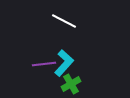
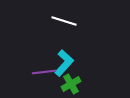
white line: rotated 10 degrees counterclockwise
purple line: moved 8 px down
